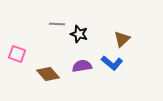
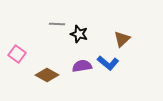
pink square: rotated 18 degrees clockwise
blue L-shape: moved 4 px left
brown diamond: moved 1 px left, 1 px down; rotated 20 degrees counterclockwise
